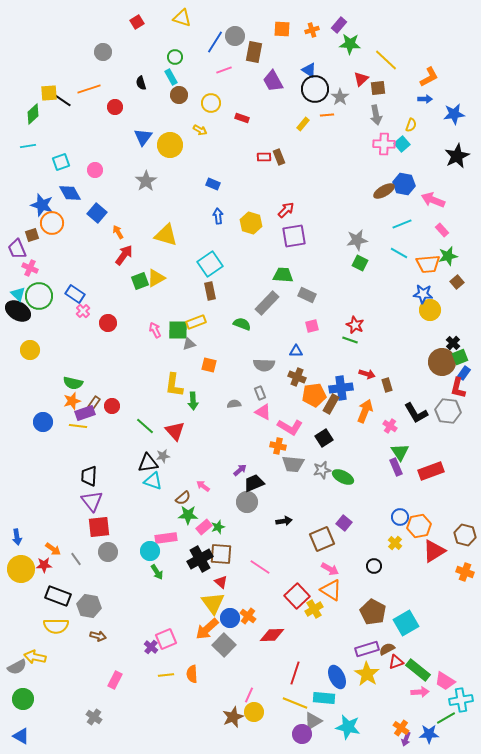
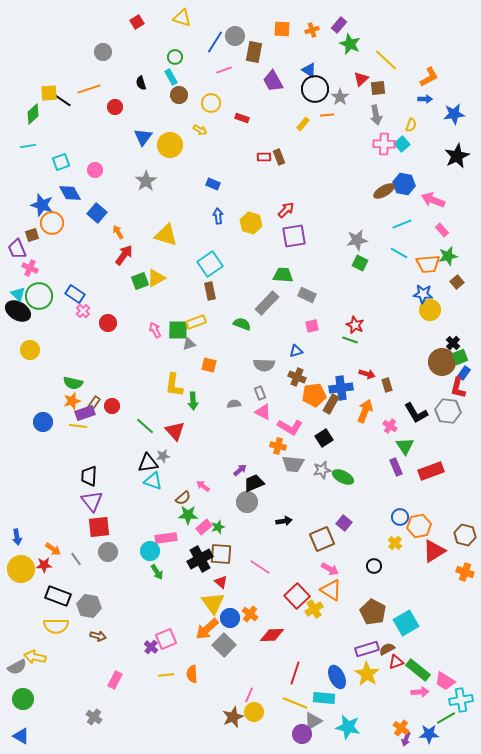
green star at (350, 44): rotated 20 degrees clockwise
blue triangle at (296, 351): rotated 16 degrees counterclockwise
green triangle at (400, 452): moved 5 px right, 6 px up
orange cross at (248, 616): moved 2 px right, 2 px up
